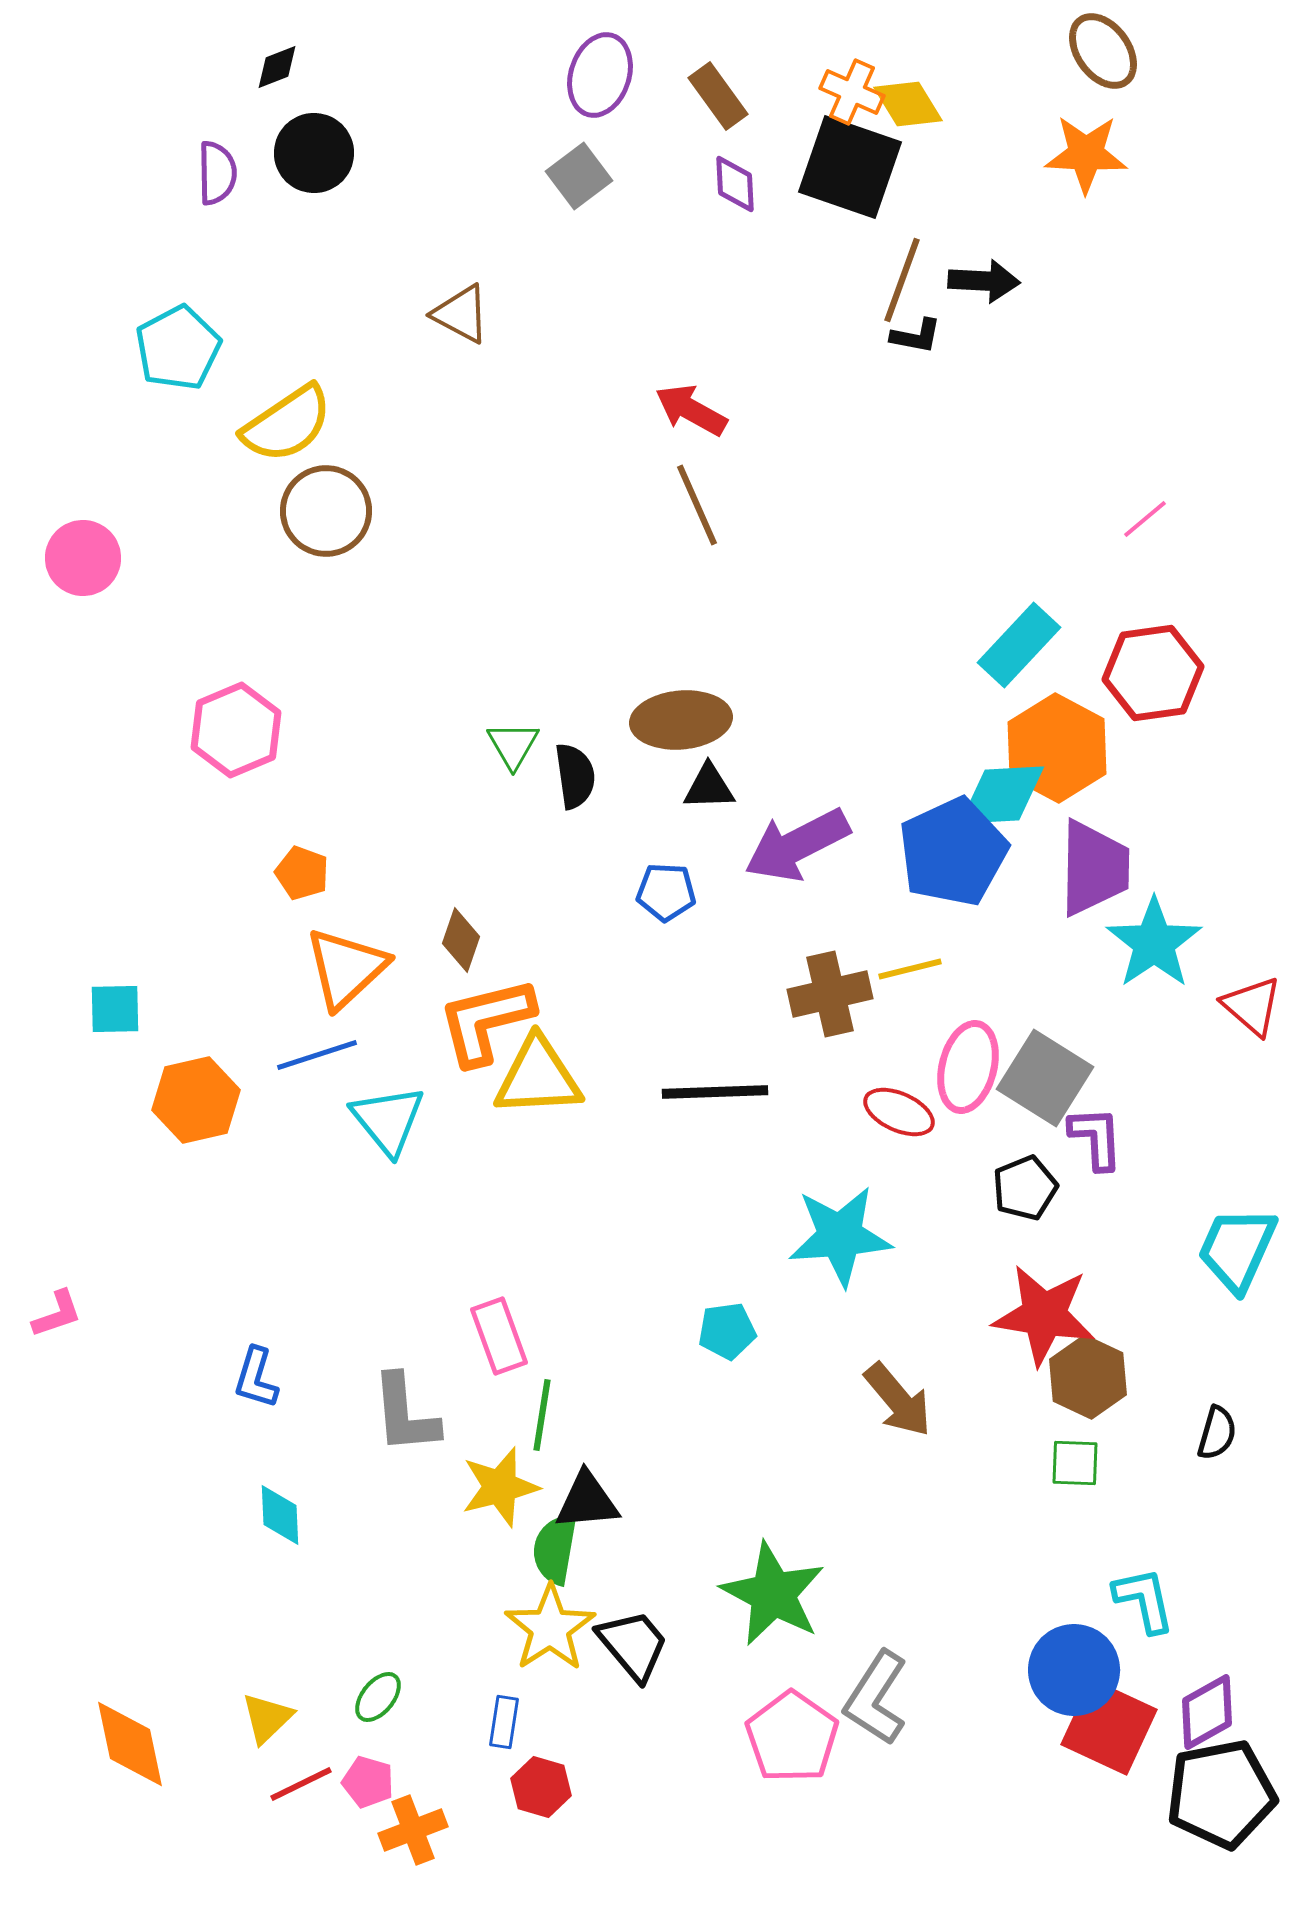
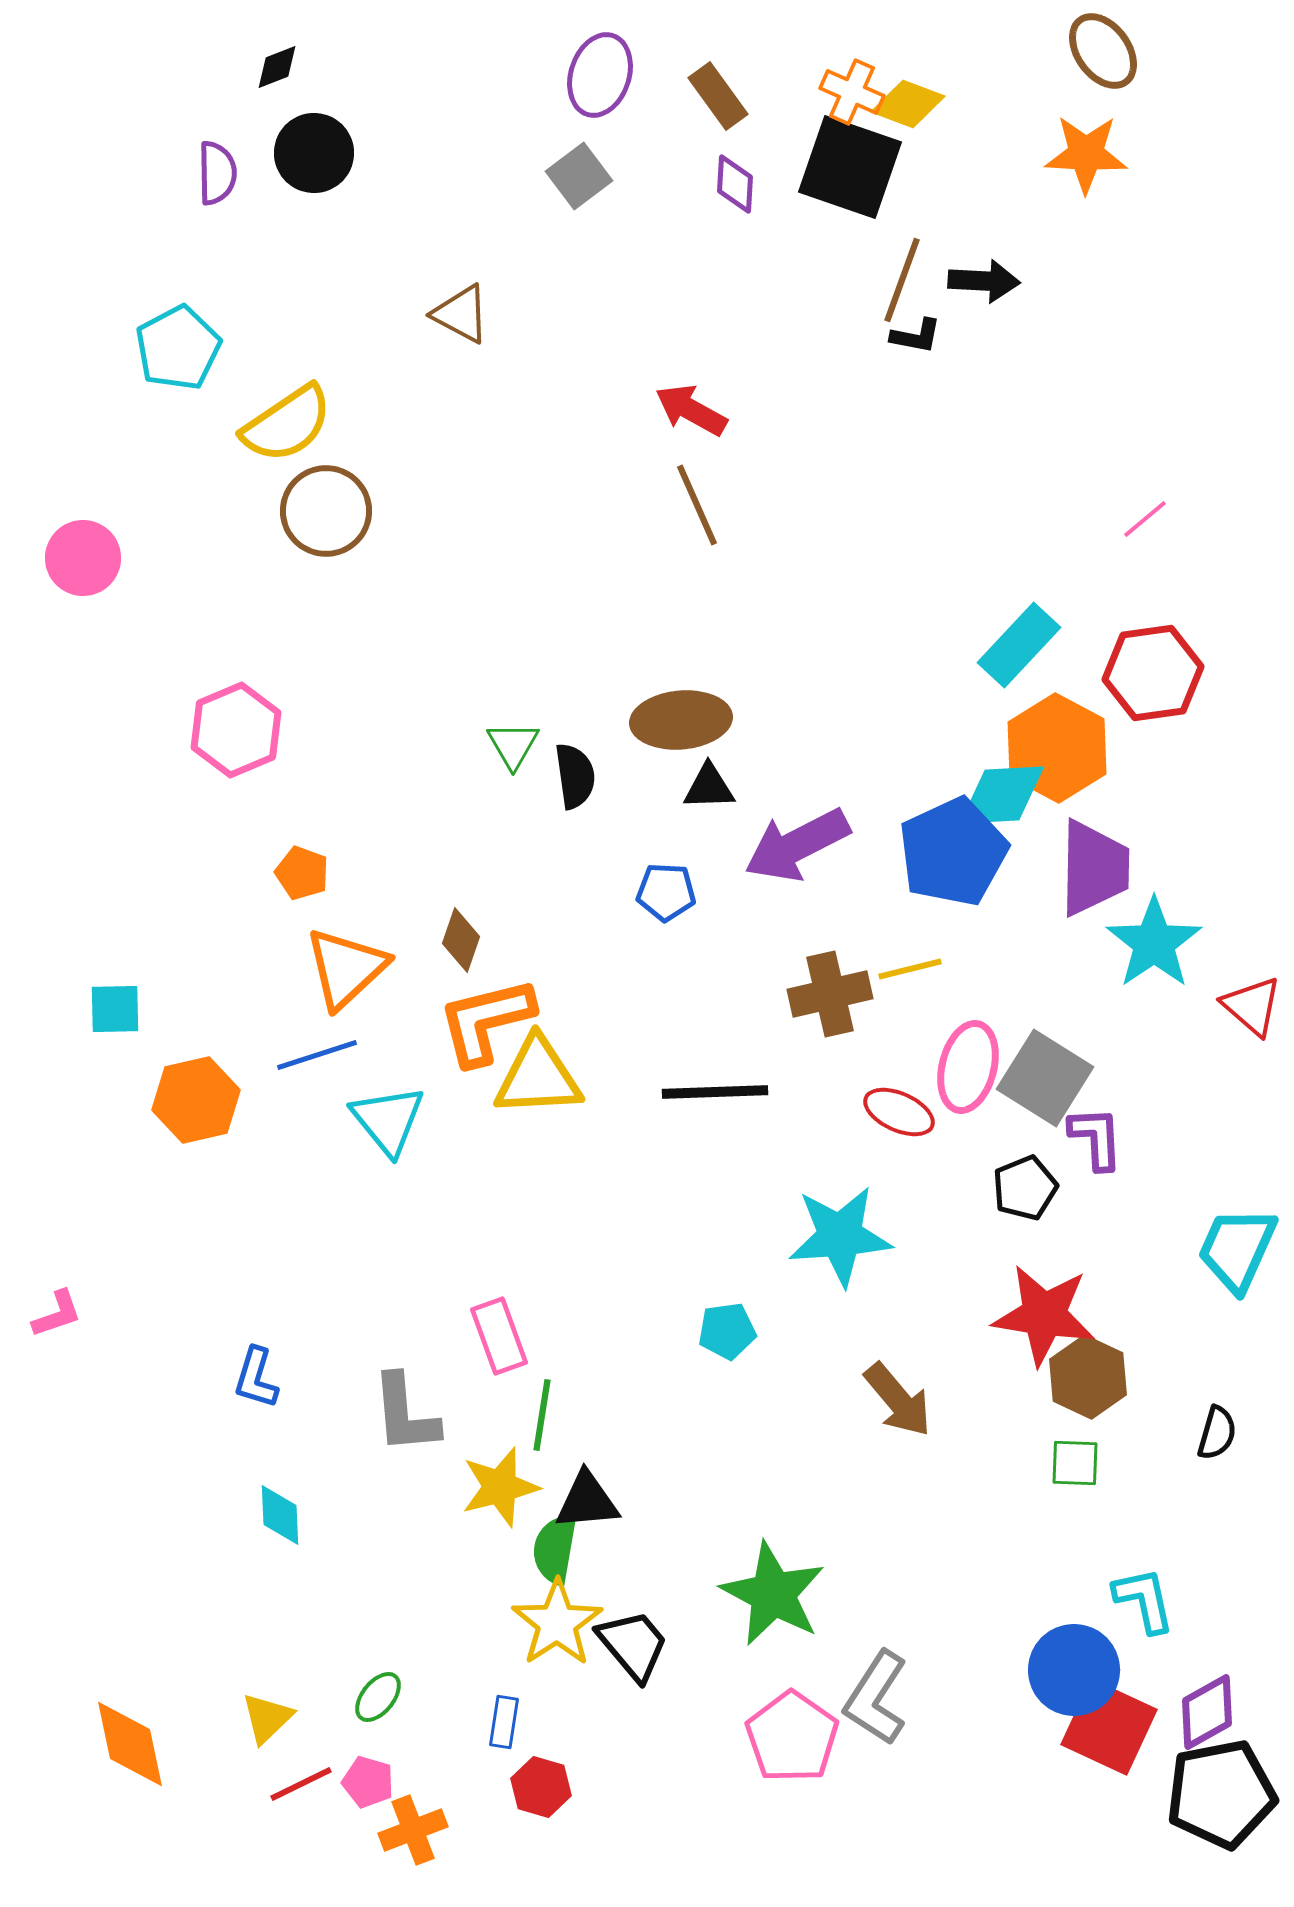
yellow diamond at (908, 104): rotated 38 degrees counterclockwise
purple diamond at (735, 184): rotated 6 degrees clockwise
yellow star at (550, 1628): moved 7 px right, 5 px up
